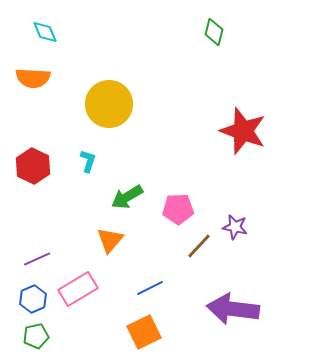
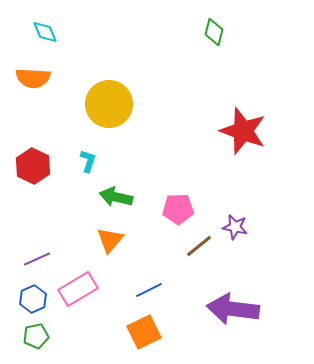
green arrow: moved 11 px left; rotated 44 degrees clockwise
brown line: rotated 8 degrees clockwise
blue line: moved 1 px left, 2 px down
